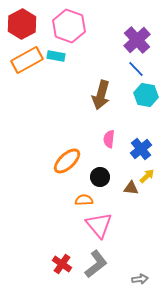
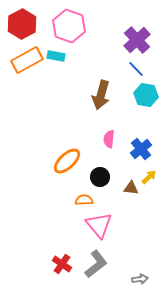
yellow arrow: moved 2 px right, 1 px down
